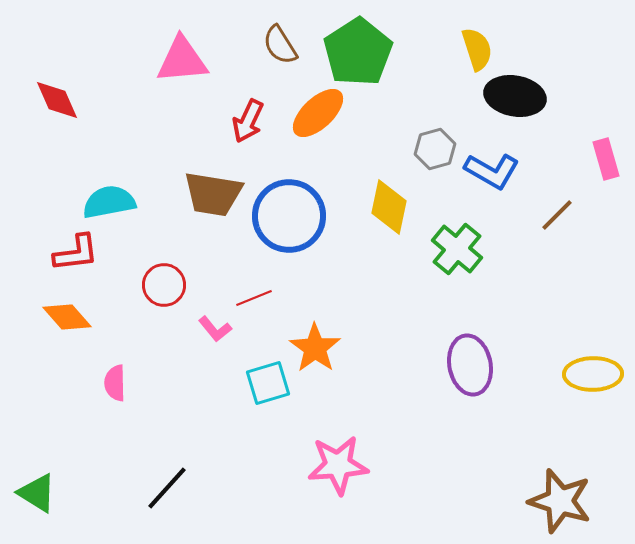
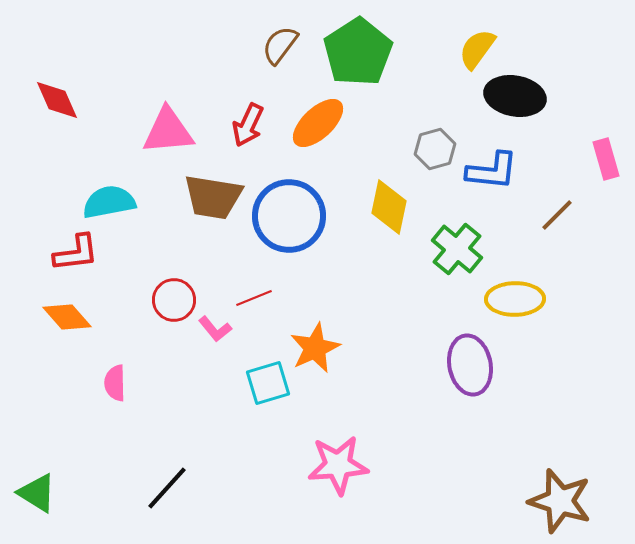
brown semicircle: rotated 69 degrees clockwise
yellow semicircle: rotated 126 degrees counterclockwise
pink triangle: moved 14 px left, 71 px down
orange ellipse: moved 10 px down
red arrow: moved 4 px down
blue L-shape: rotated 24 degrees counterclockwise
brown trapezoid: moved 3 px down
red circle: moved 10 px right, 15 px down
orange star: rotated 12 degrees clockwise
yellow ellipse: moved 78 px left, 75 px up
